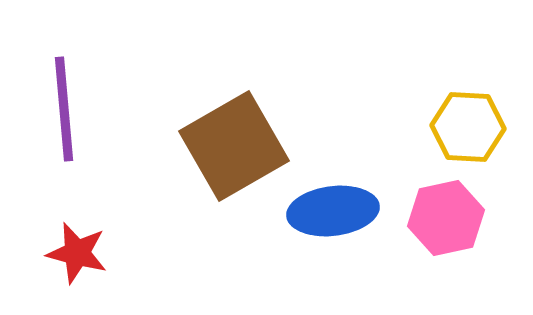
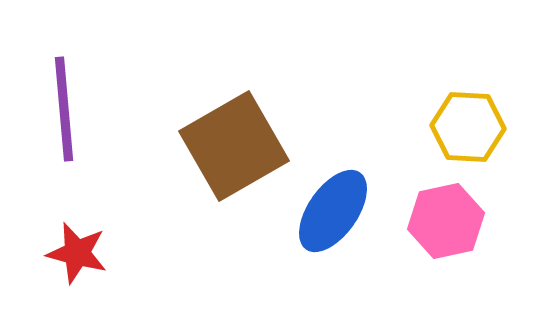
blue ellipse: rotated 48 degrees counterclockwise
pink hexagon: moved 3 px down
